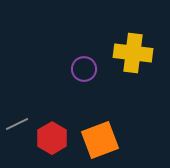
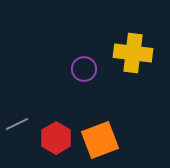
red hexagon: moved 4 px right
